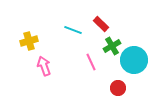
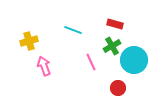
red rectangle: moved 14 px right; rotated 28 degrees counterclockwise
